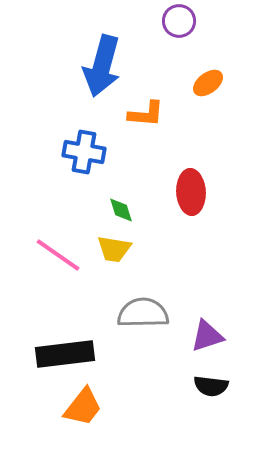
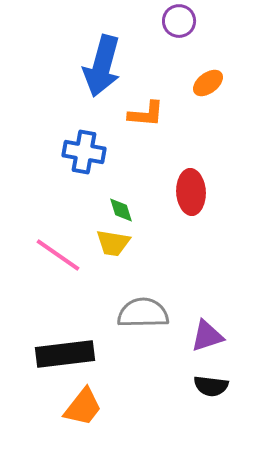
yellow trapezoid: moved 1 px left, 6 px up
